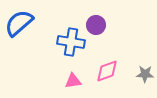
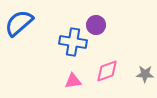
blue cross: moved 2 px right
